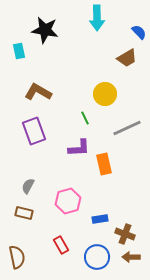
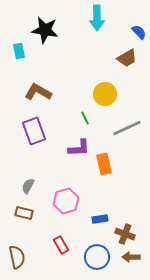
pink hexagon: moved 2 px left
